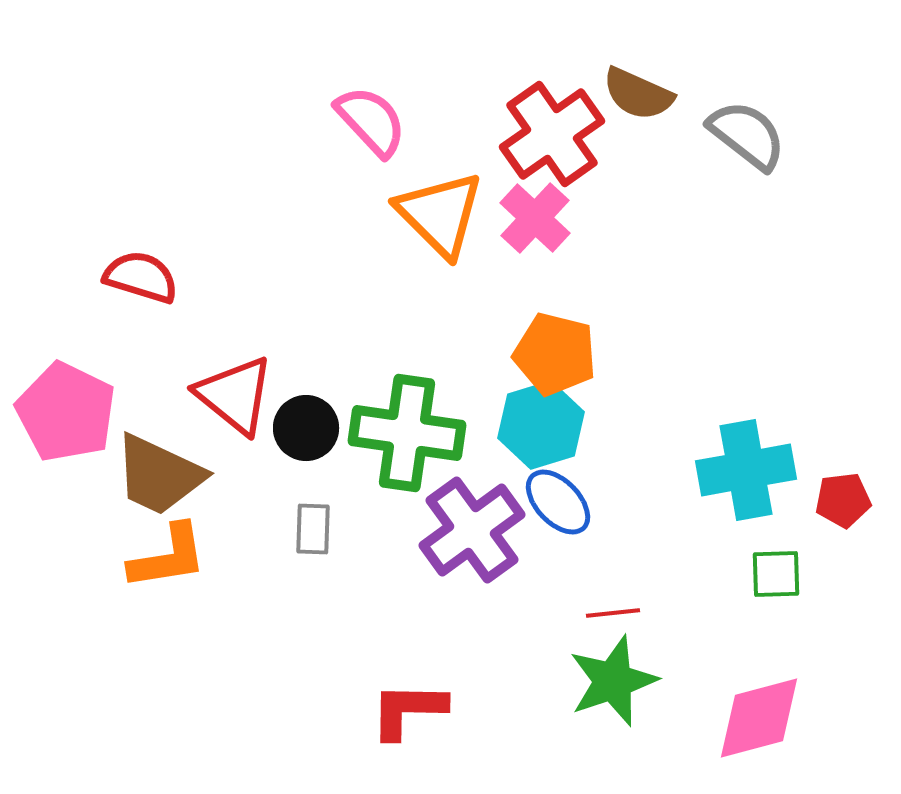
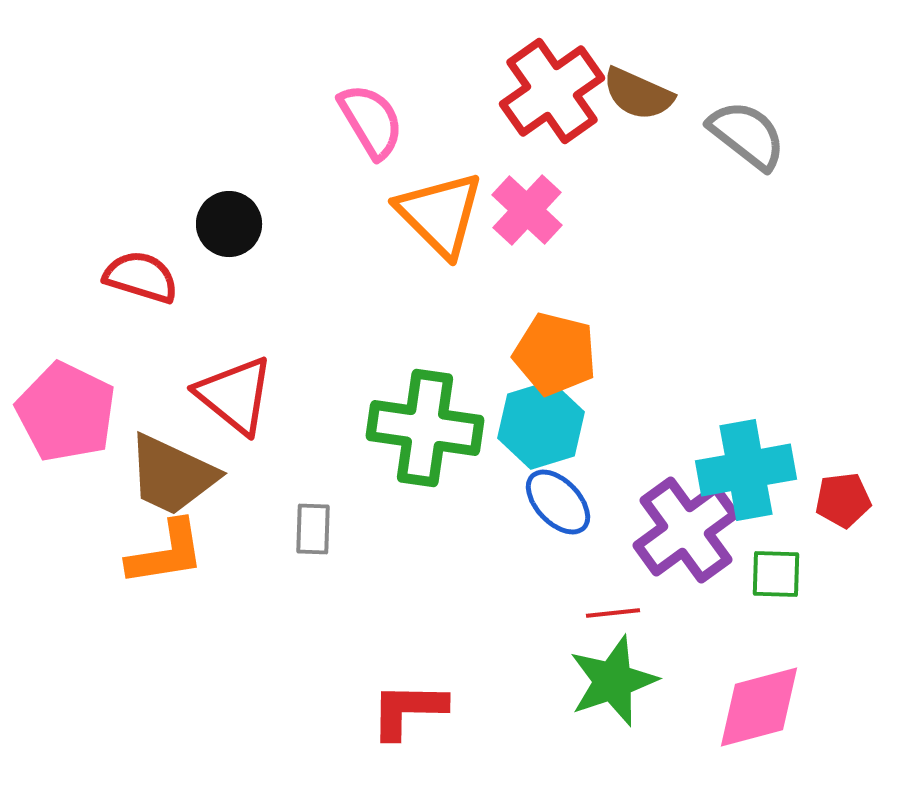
pink semicircle: rotated 12 degrees clockwise
red cross: moved 43 px up
pink cross: moved 8 px left, 8 px up
black circle: moved 77 px left, 204 px up
green cross: moved 18 px right, 5 px up
brown trapezoid: moved 13 px right
purple cross: moved 214 px right
orange L-shape: moved 2 px left, 4 px up
green square: rotated 4 degrees clockwise
pink diamond: moved 11 px up
